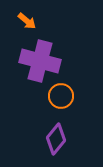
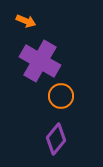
orange arrow: moved 1 px left; rotated 18 degrees counterclockwise
purple cross: rotated 15 degrees clockwise
